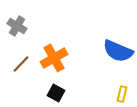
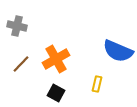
gray cross: rotated 18 degrees counterclockwise
orange cross: moved 2 px right, 1 px down
yellow rectangle: moved 25 px left, 10 px up
